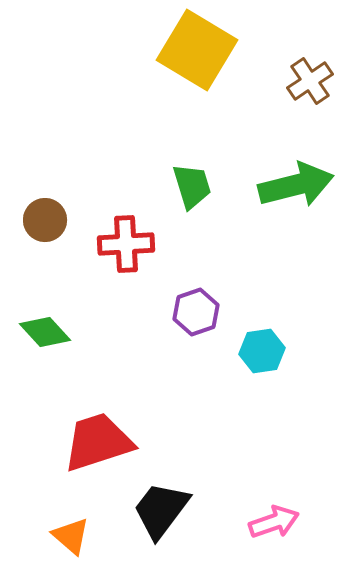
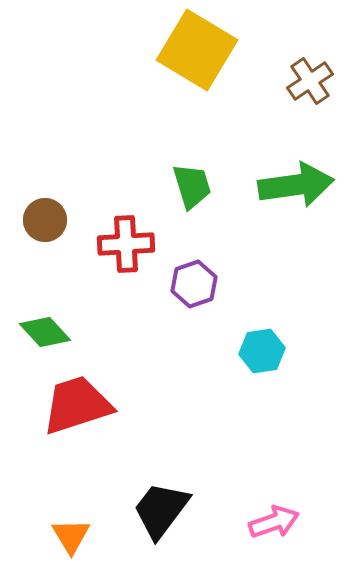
green arrow: rotated 6 degrees clockwise
purple hexagon: moved 2 px left, 28 px up
red trapezoid: moved 21 px left, 37 px up
orange triangle: rotated 18 degrees clockwise
